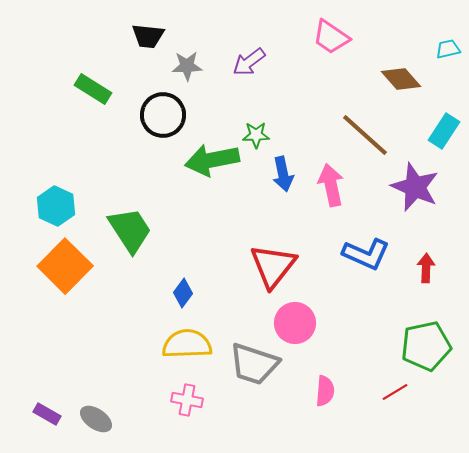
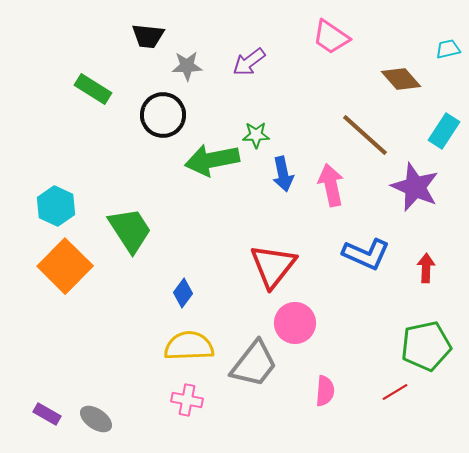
yellow semicircle: moved 2 px right, 2 px down
gray trapezoid: rotated 70 degrees counterclockwise
